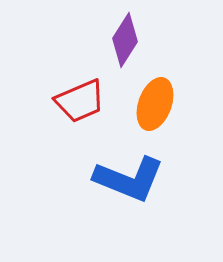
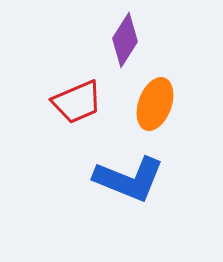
red trapezoid: moved 3 px left, 1 px down
